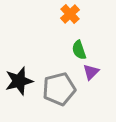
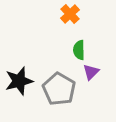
green semicircle: rotated 18 degrees clockwise
gray pentagon: rotated 28 degrees counterclockwise
